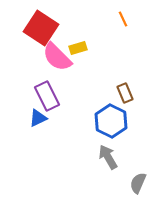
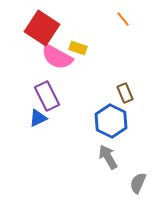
orange line: rotated 14 degrees counterclockwise
red square: moved 1 px right
yellow rectangle: rotated 36 degrees clockwise
pink semicircle: rotated 16 degrees counterclockwise
